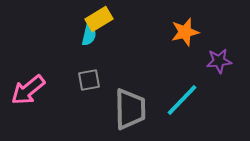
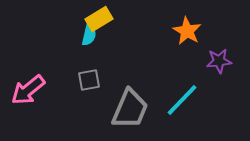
orange star: moved 2 px right, 1 px up; rotated 28 degrees counterclockwise
gray trapezoid: rotated 24 degrees clockwise
